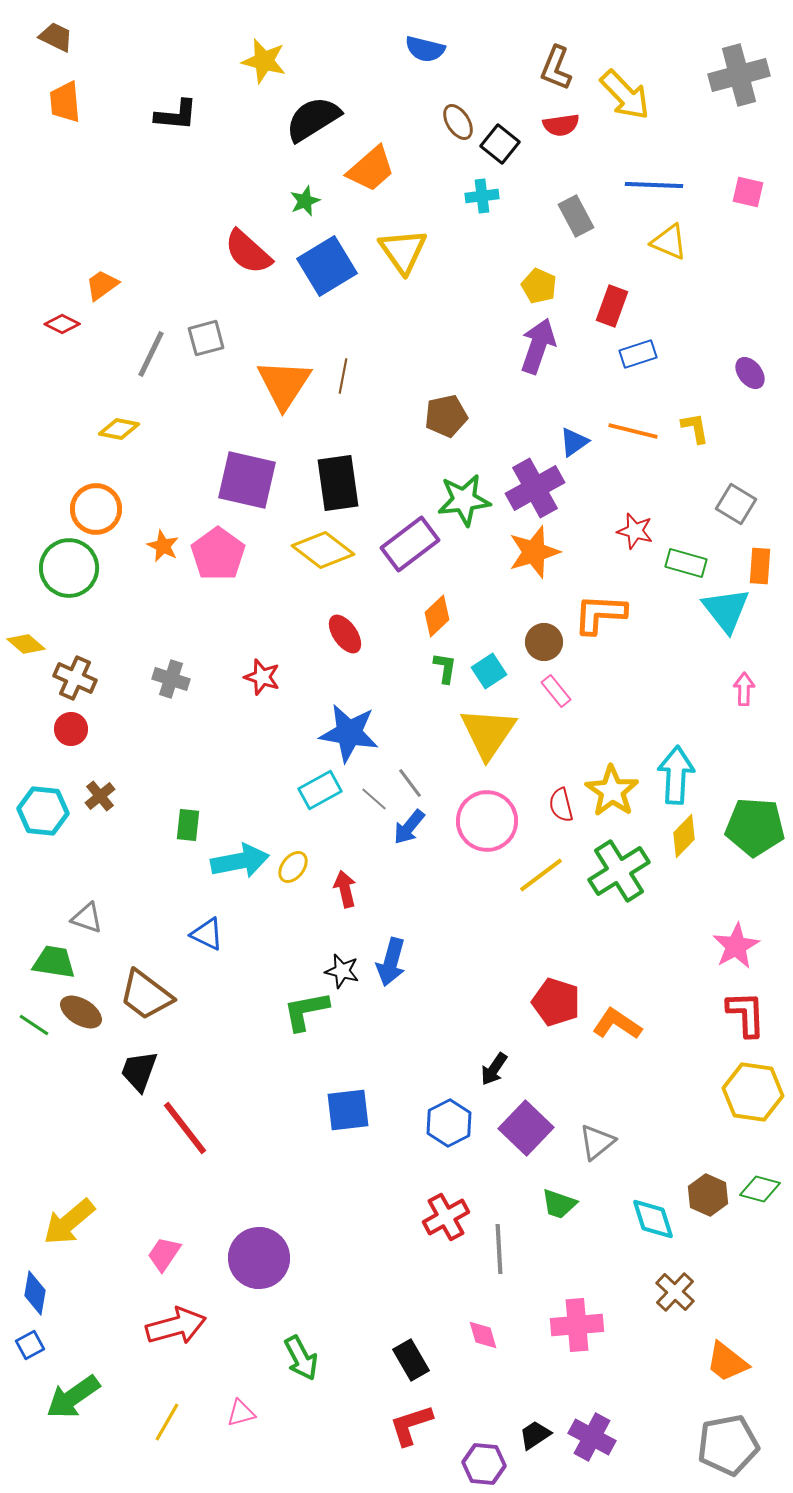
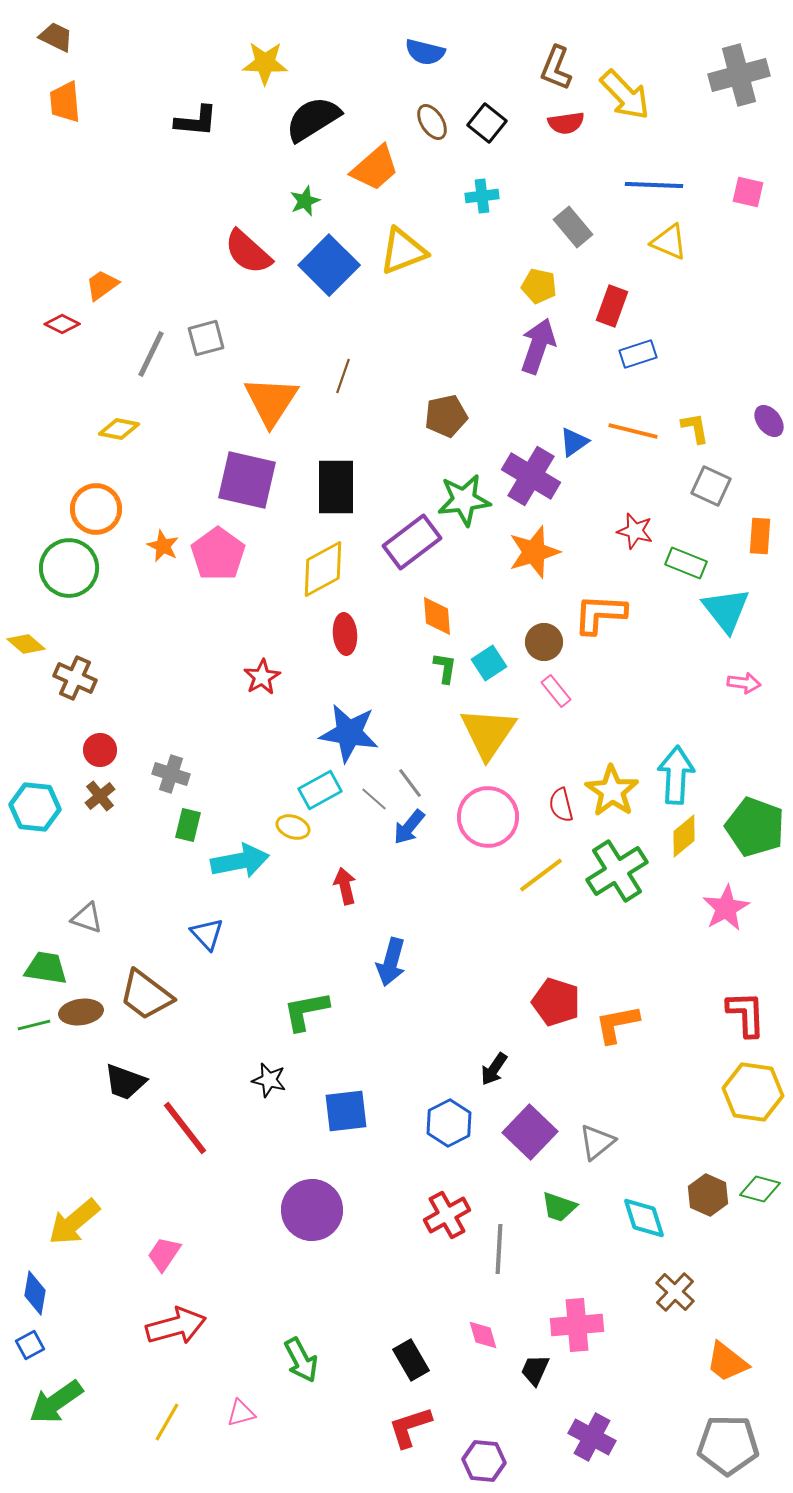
blue semicircle at (425, 49): moved 3 px down
yellow star at (264, 61): moved 1 px right, 2 px down; rotated 12 degrees counterclockwise
black L-shape at (176, 115): moved 20 px right, 6 px down
brown ellipse at (458, 122): moved 26 px left
red semicircle at (561, 125): moved 5 px right, 2 px up
black square at (500, 144): moved 13 px left, 21 px up
orange trapezoid at (371, 169): moved 4 px right, 1 px up
gray rectangle at (576, 216): moved 3 px left, 11 px down; rotated 12 degrees counterclockwise
yellow triangle at (403, 251): rotated 44 degrees clockwise
blue square at (327, 266): moved 2 px right, 1 px up; rotated 14 degrees counterclockwise
yellow pentagon at (539, 286): rotated 12 degrees counterclockwise
purple ellipse at (750, 373): moved 19 px right, 48 px down
brown line at (343, 376): rotated 8 degrees clockwise
orange triangle at (284, 384): moved 13 px left, 17 px down
black rectangle at (338, 483): moved 2 px left, 4 px down; rotated 8 degrees clockwise
purple cross at (535, 488): moved 4 px left, 12 px up; rotated 30 degrees counterclockwise
gray square at (736, 504): moved 25 px left, 18 px up; rotated 6 degrees counterclockwise
purple rectangle at (410, 544): moved 2 px right, 2 px up
yellow diamond at (323, 550): moved 19 px down; rotated 66 degrees counterclockwise
green rectangle at (686, 563): rotated 6 degrees clockwise
orange rectangle at (760, 566): moved 30 px up
orange diamond at (437, 616): rotated 51 degrees counterclockwise
red ellipse at (345, 634): rotated 30 degrees clockwise
cyan square at (489, 671): moved 8 px up
red star at (262, 677): rotated 24 degrees clockwise
gray cross at (171, 679): moved 95 px down
pink arrow at (744, 689): moved 6 px up; rotated 96 degrees clockwise
red circle at (71, 729): moved 29 px right, 21 px down
cyan hexagon at (43, 811): moved 8 px left, 4 px up
pink circle at (487, 821): moved 1 px right, 4 px up
green rectangle at (188, 825): rotated 8 degrees clockwise
green pentagon at (755, 827): rotated 16 degrees clockwise
yellow diamond at (684, 836): rotated 6 degrees clockwise
yellow ellipse at (293, 867): moved 40 px up; rotated 72 degrees clockwise
green cross at (619, 871): moved 2 px left
red arrow at (345, 889): moved 3 px up
blue triangle at (207, 934): rotated 21 degrees clockwise
pink star at (736, 946): moved 10 px left, 38 px up
green trapezoid at (54, 962): moved 8 px left, 6 px down
black star at (342, 971): moved 73 px left, 109 px down
brown ellipse at (81, 1012): rotated 39 degrees counterclockwise
orange L-shape at (617, 1024): rotated 45 degrees counterclockwise
green line at (34, 1025): rotated 48 degrees counterclockwise
black trapezoid at (139, 1071): moved 14 px left, 11 px down; rotated 90 degrees counterclockwise
blue square at (348, 1110): moved 2 px left, 1 px down
purple square at (526, 1128): moved 4 px right, 4 px down
green trapezoid at (559, 1204): moved 3 px down
red cross at (446, 1217): moved 1 px right, 2 px up
cyan diamond at (653, 1219): moved 9 px left, 1 px up
yellow arrow at (69, 1222): moved 5 px right
gray line at (499, 1249): rotated 6 degrees clockwise
purple circle at (259, 1258): moved 53 px right, 48 px up
green arrow at (301, 1358): moved 2 px down
green arrow at (73, 1397): moved 17 px left, 5 px down
red L-shape at (411, 1425): moved 1 px left, 2 px down
black trapezoid at (535, 1435): moved 65 px up; rotated 32 degrees counterclockwise
gray pentagon at (728, 1445): rotated 12 degrees clockwise
purple hexagon at (484, 1464): moved 3 px up
